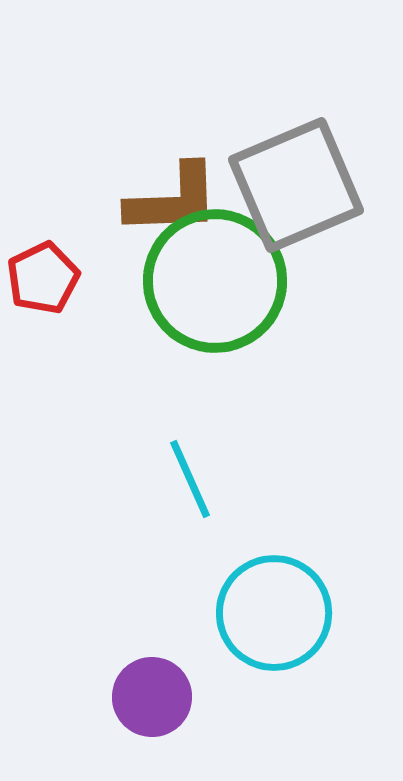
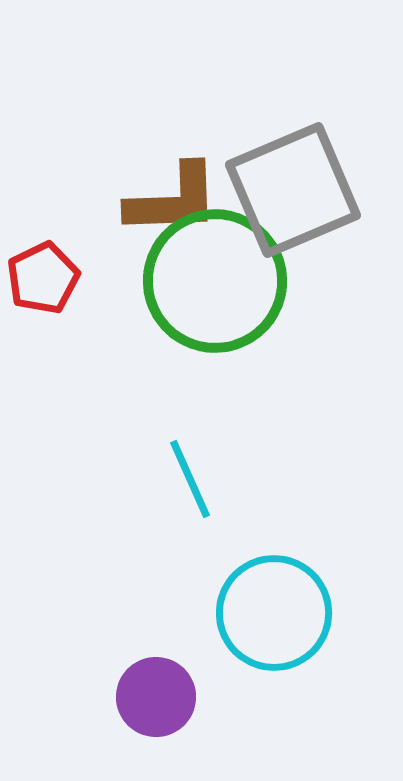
gray square: moved 3 px left, 5 px down
purple circle: moved 4 px right
